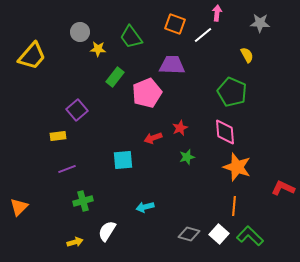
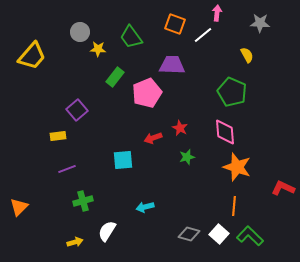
red star: rotated 21 degrees counterclockwise
